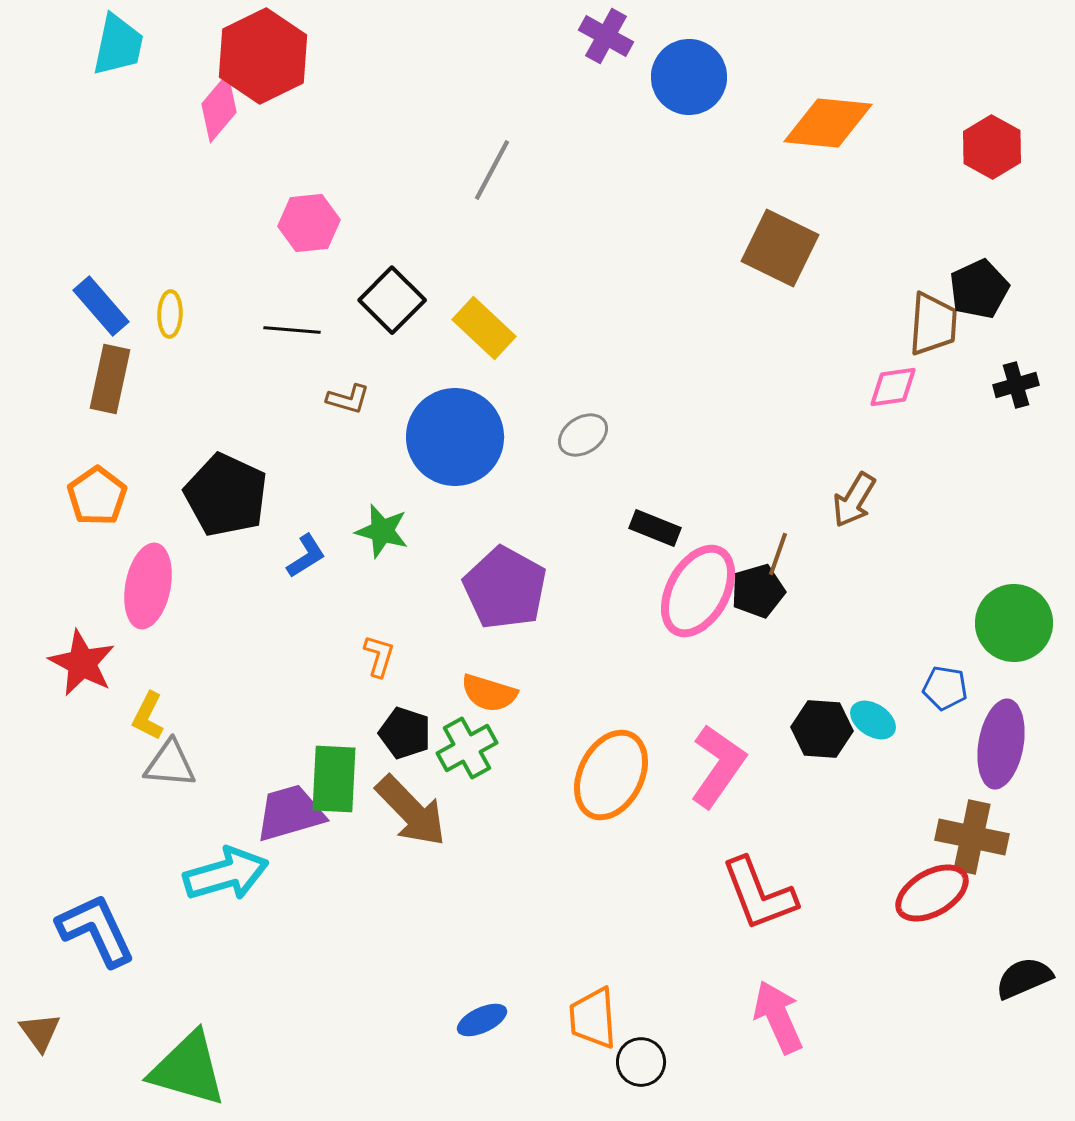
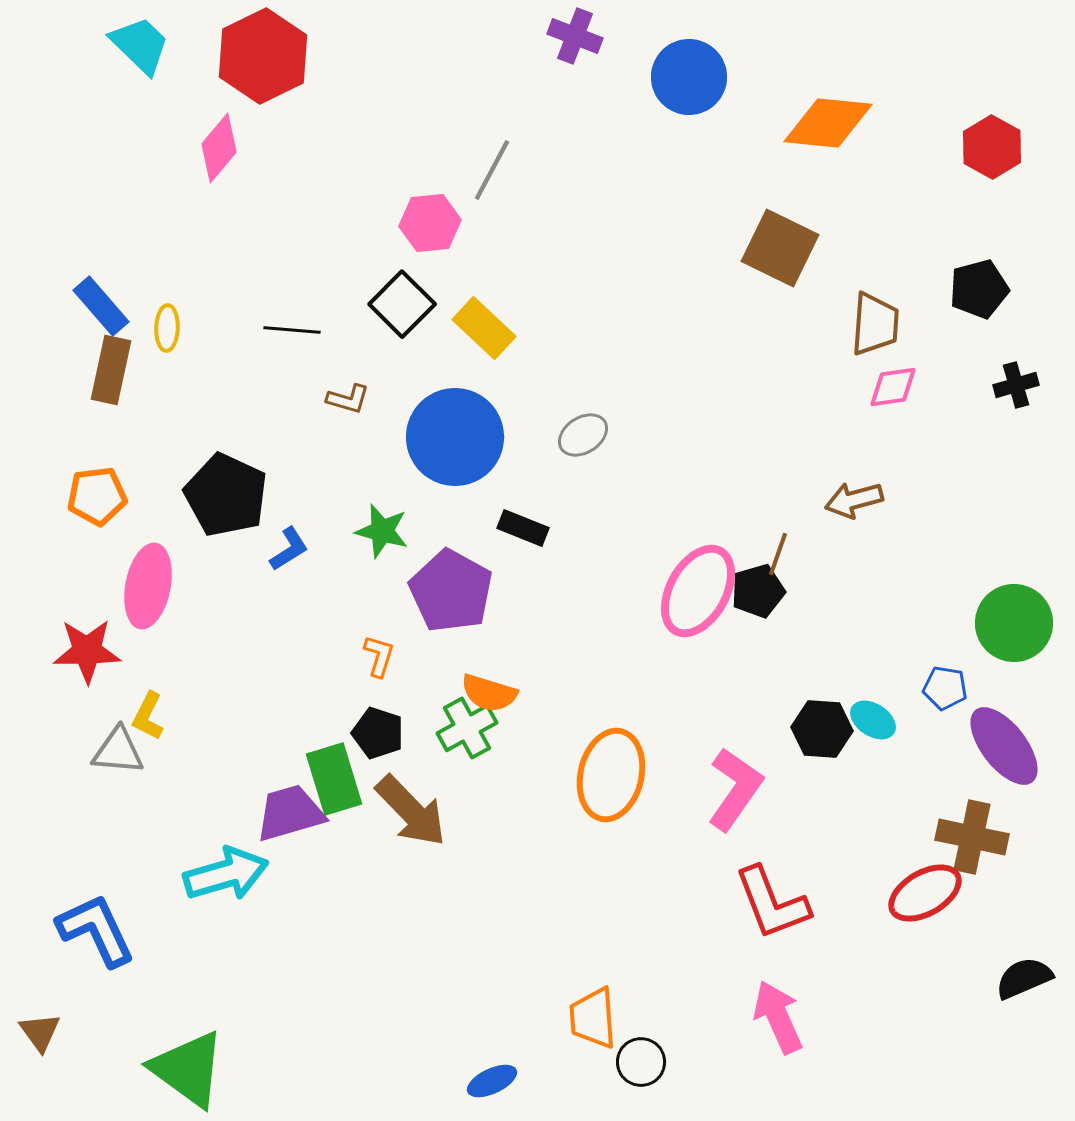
purple cross at (606, 36): moved 31 px left; rotated 8 degrees counterclockwise
cyan trapezoid at (118, 45): moved 22 px right; rotated 58 degrees counterclockwise
pink diamond at (219, 108): moved 40 px down
pink hexagon at (309, 223): moved 121 px right
black pentagon at (979, 289): rotated 10 degrees clockwise
black square at (392, 300): moved 10 px right, 4 px down
yellow ellipse at (170, 314): moved 3 px left, 14 px down
brown trapezoid at (933, 324): moved 58 px left
brown rectangle at (110, 379): moved 1 px right, 9 px up
orange pentagon at (97, 496): rotated 28 degrees clockwise
brown arrow at (854, 500): rotated 44 degrees clockwise
black rectangle at (655, 528): moved 132 px left
blue L-shape at (306, 556): moved 17 px left, 7 px up
purple pentagon at (505, 588): moved 54 px left, 3 px down
red star at (82, 663): moved 5 px right, 12 px up; rotated 28 degrees counterclockwise
black pentagon at (405, 733): moved 27 px left
purple ellipse at (1001, 744): moved 3 px right, 2 px down; rotated 48 degrees counterclockwise
green cross at (467, 748): moved 20 px up
gray triangle at (170, 764): moved 52 px left, 13 px up
pink L-shape at (718, 766): moved 17 px right, 23 px down
orange ellipse at (611, 775): rotated 14 degrees counterclockwise
green rectangle at (334, 779): rotated 20 degrees counterclockwise
red ellipse at (932, 893): moved 7 px left
red L-shape at (759, 894): moved 13 px right, 9 px down
blue ellipse at (482, 1020): moved 10 px right, 61 px down
green triangle at (188, 1069): rotated 20 degrees clockwise
